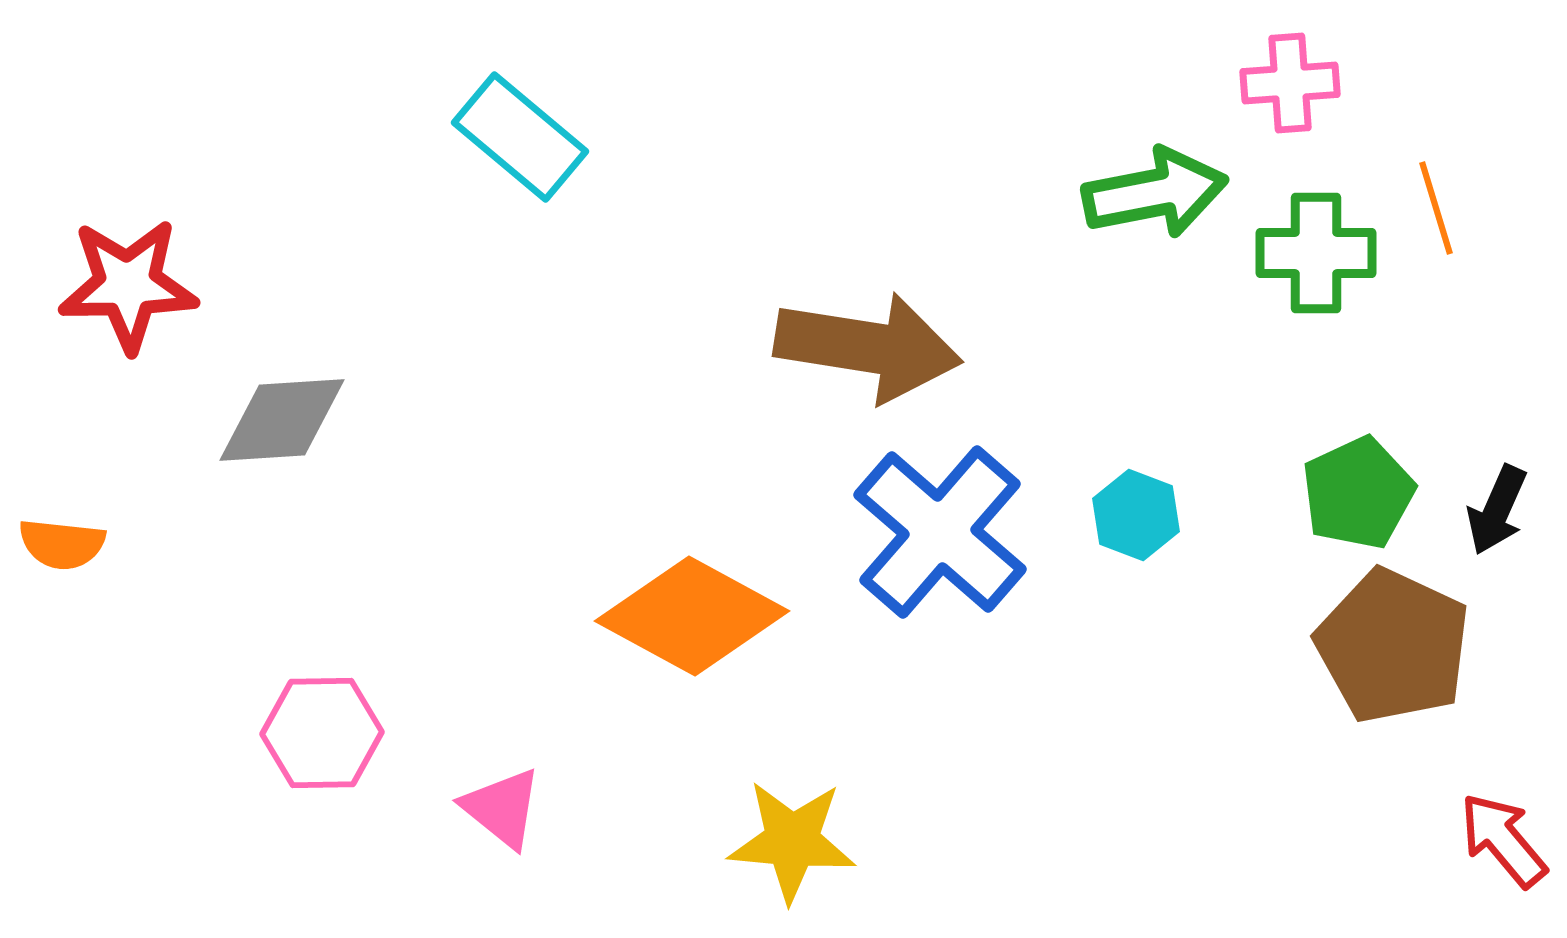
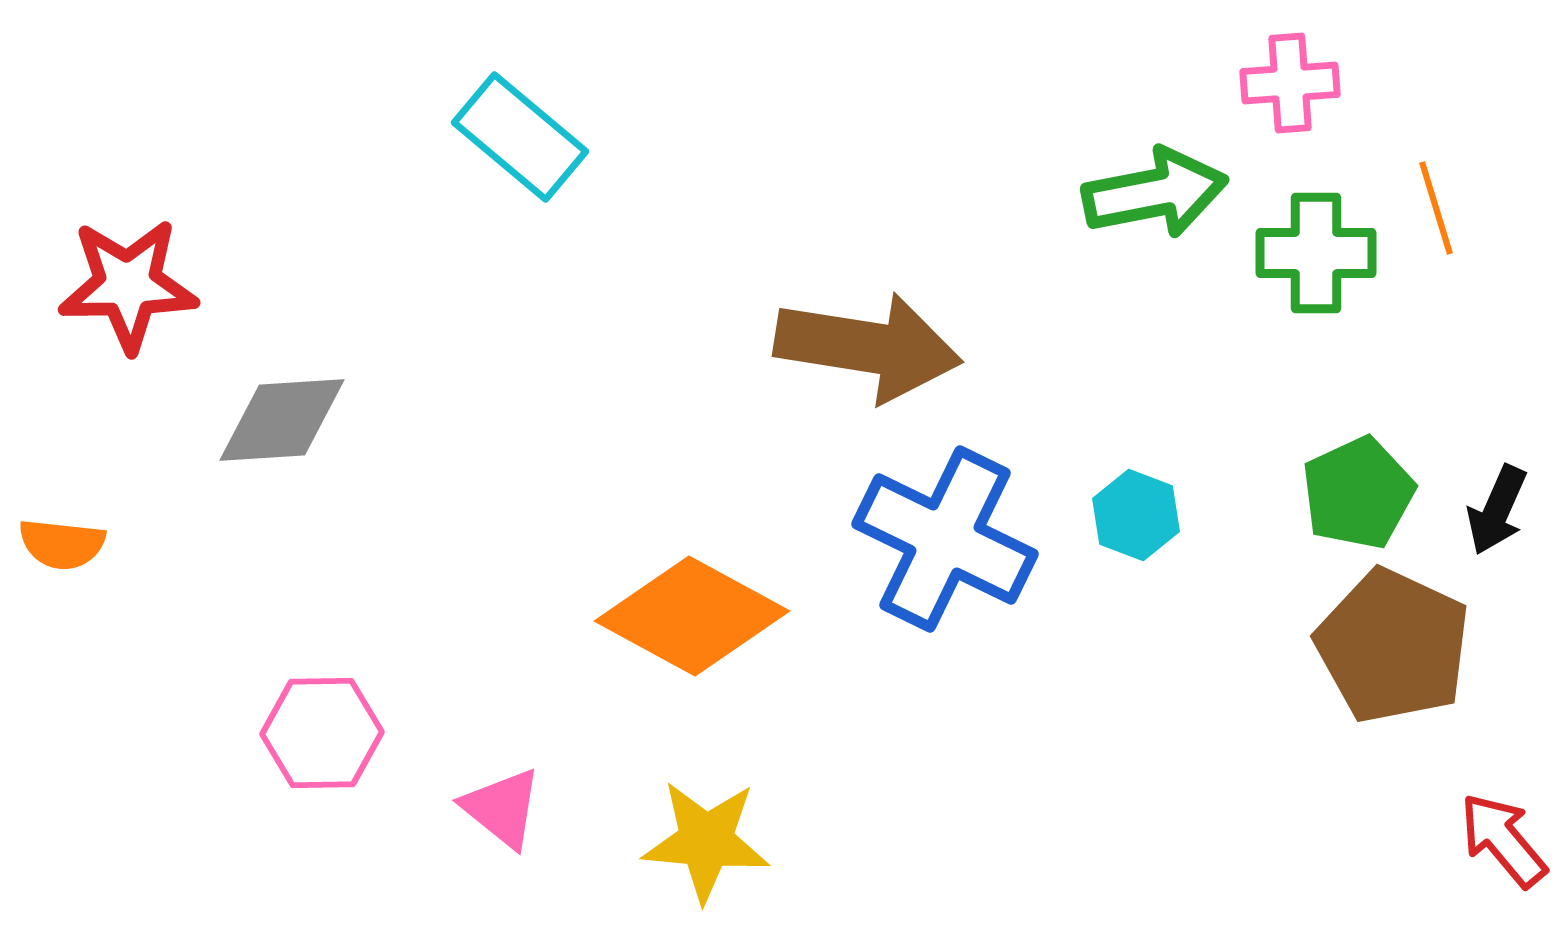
blue cross: moved 5 px right, 7 px down; rotated 15 degrees counterclockwise
yellow star: moved 86 px left
